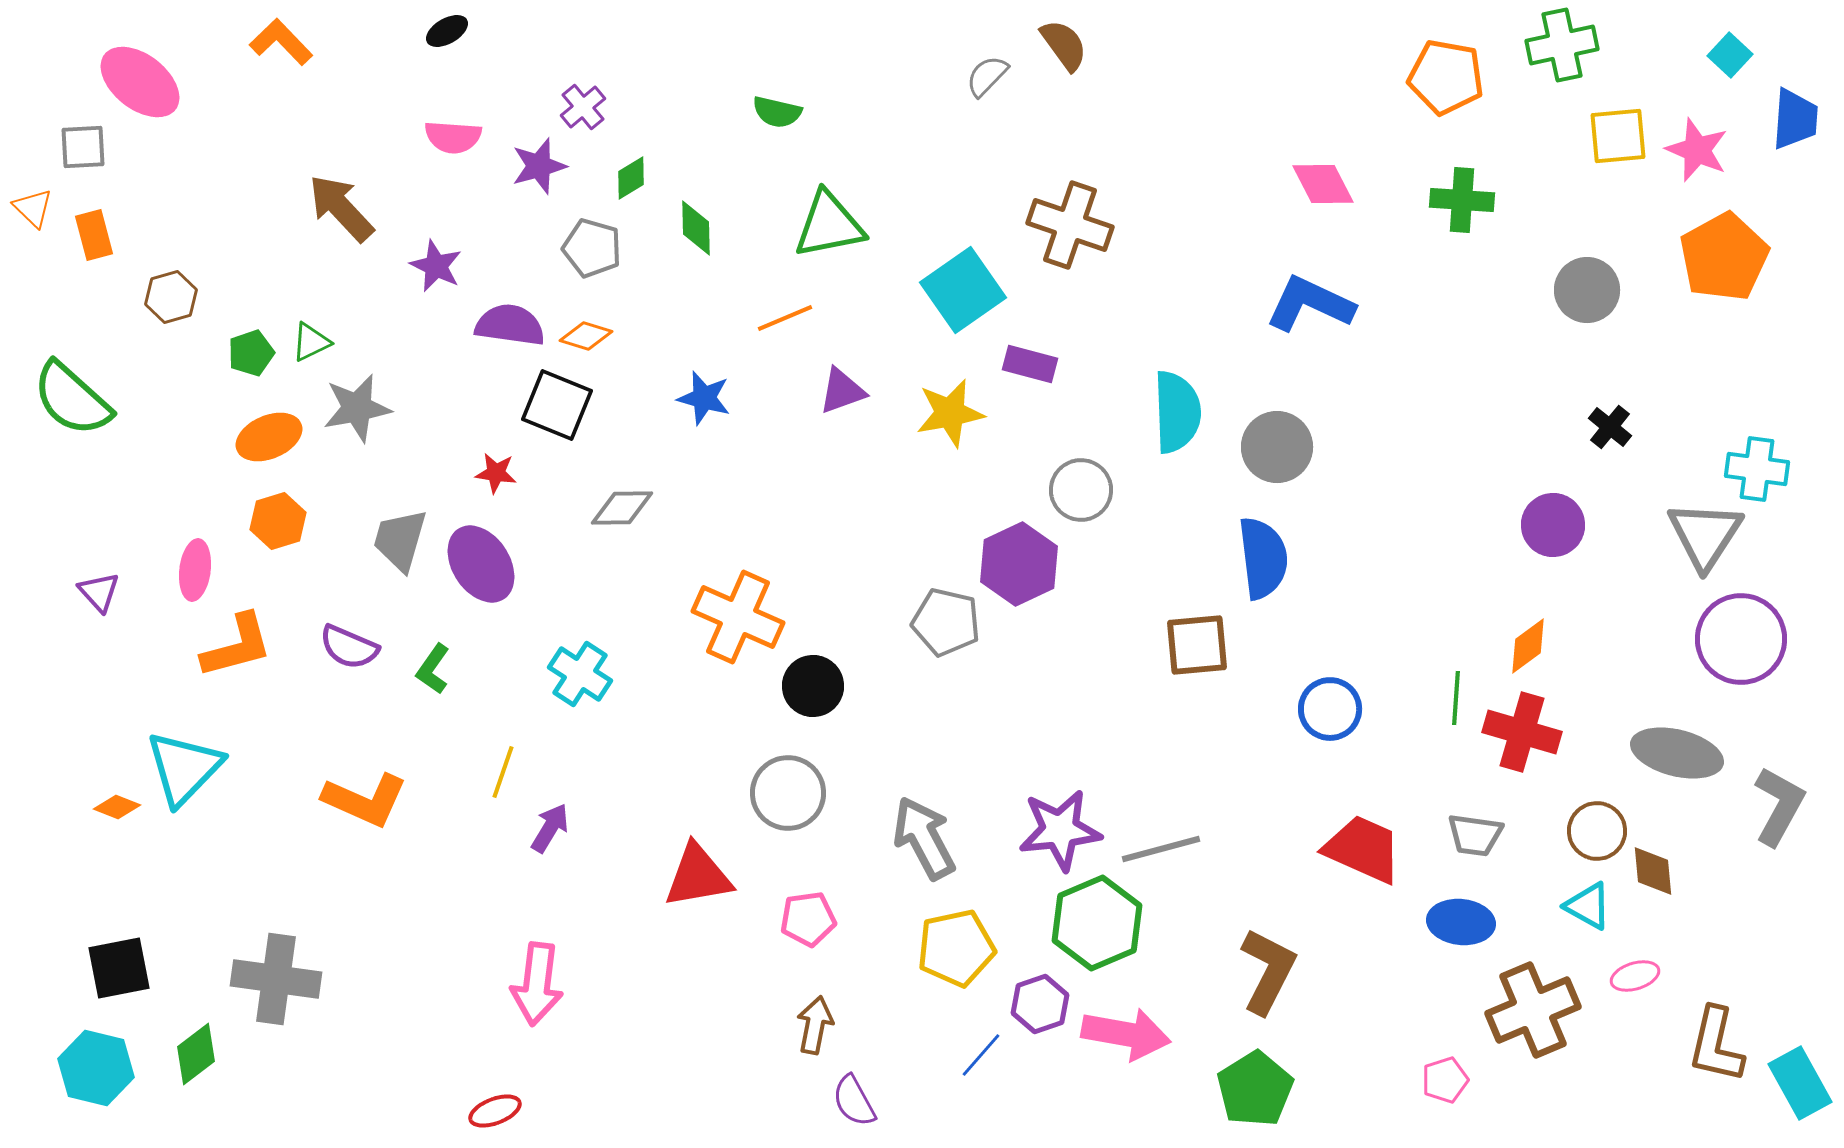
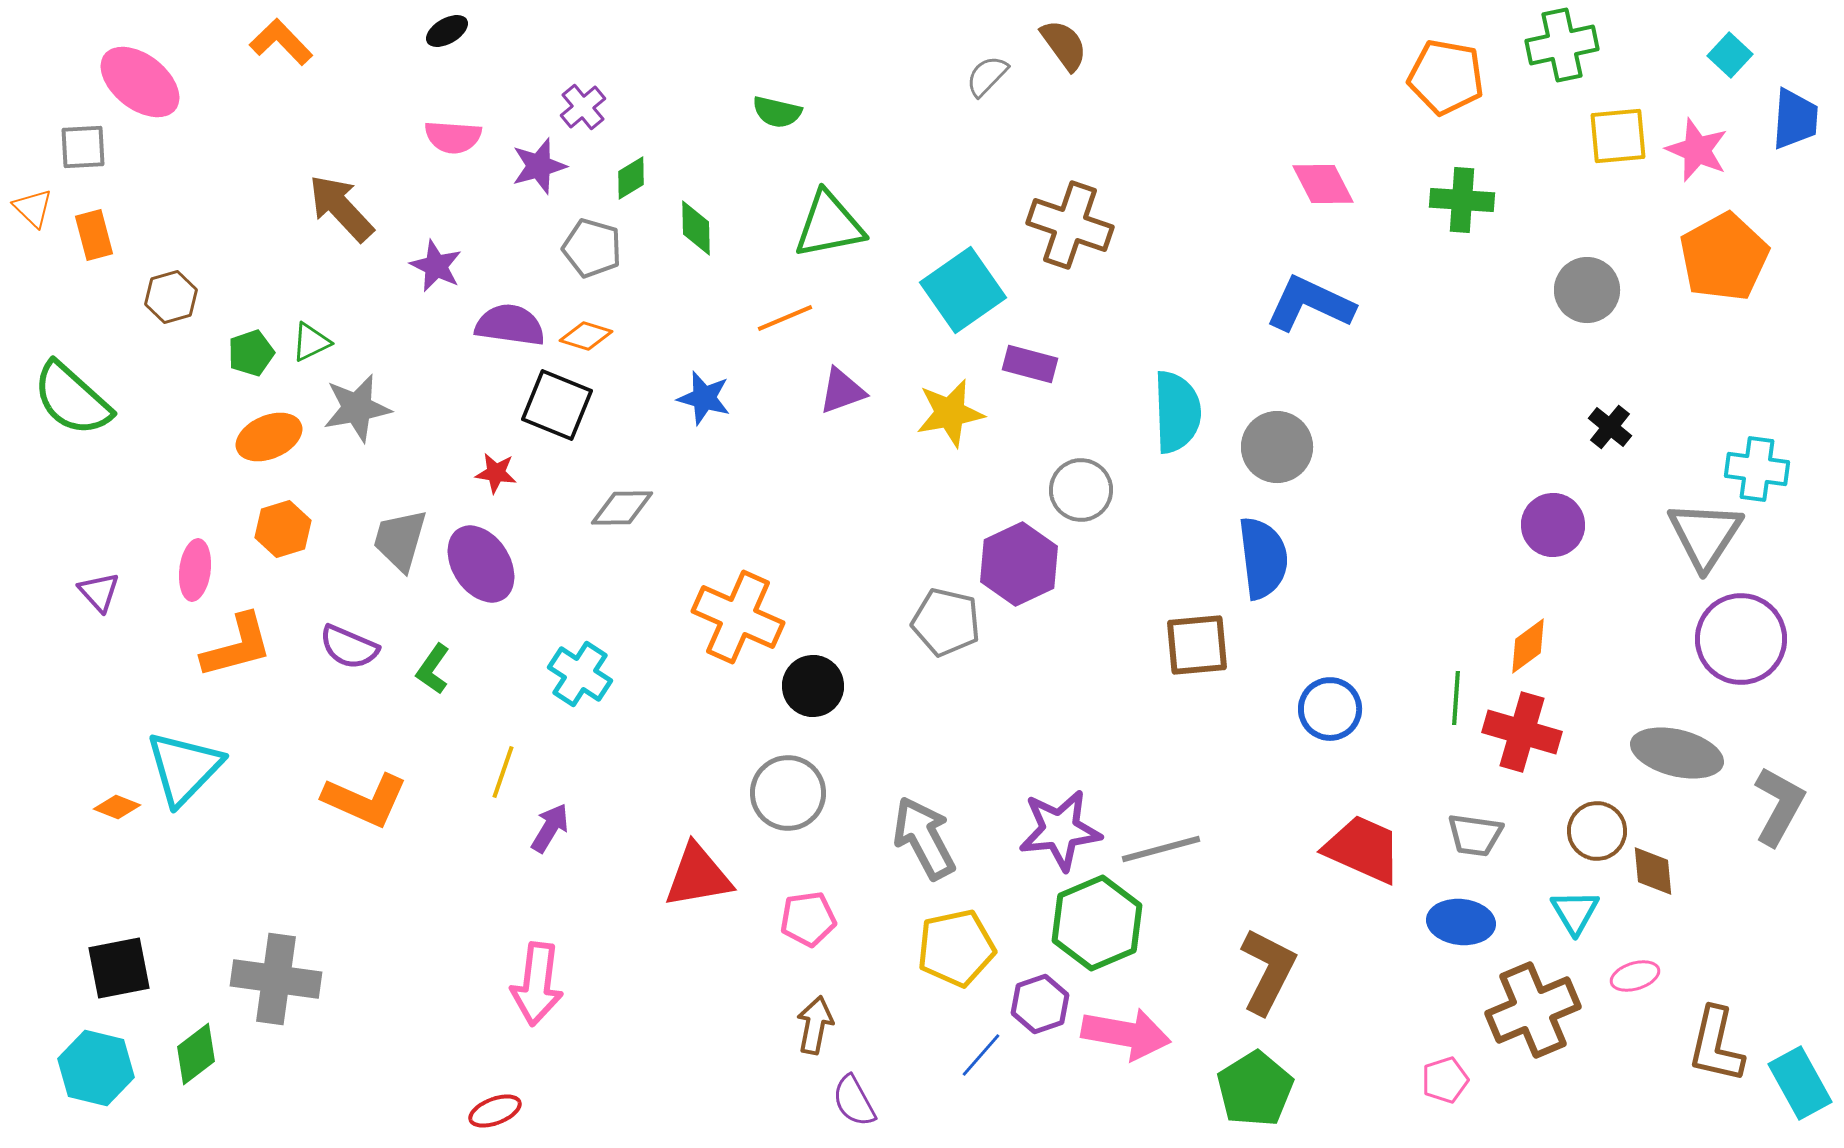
orange hexagon at (278, 521): moved 5 px right, 8 px down
cyan triangle at (1588, 906): moved 13 px left, 6 px down; rotated 30 degrees clockwise
